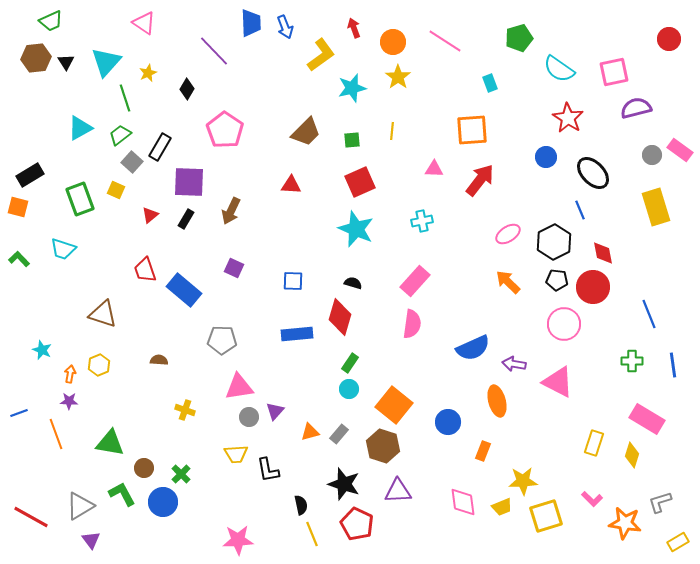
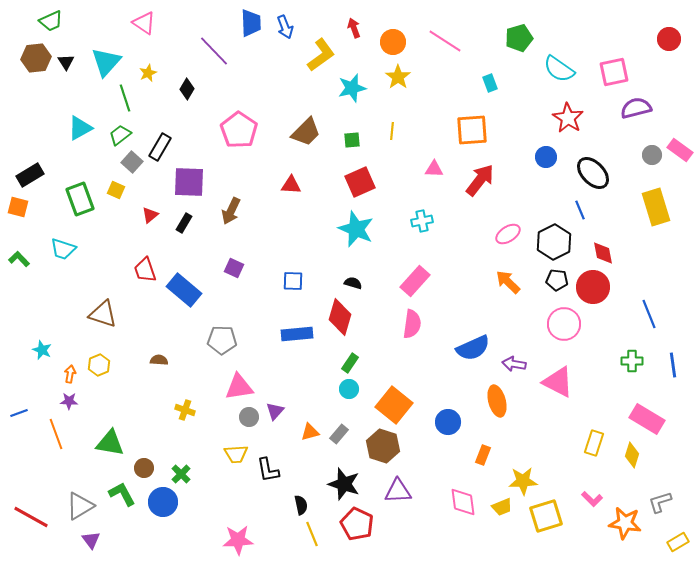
pink pentagon at (225, 130): moved 14 px right
black rectangle at (186, 219): moved 2 px left, 4 px down
orange rectangle at (483, 451): moved 4 px down
